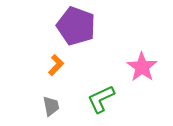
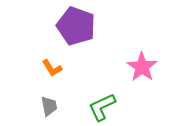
orange L-shape: moved 4 px left, 3 px down; rotated 105 degrees clockwise
green L-shape: moved 1 px right, 8 px down
gray trapezoid: moved 2 px left
